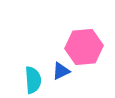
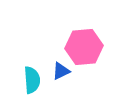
cyan semicircle: moved 1 px left
